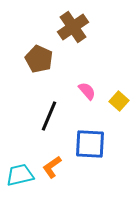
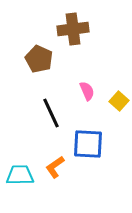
brown cross: moved 2 px down; rotated 28 degrees clockwise
pink semicircle: rotated 18 degrees clockwise
black line: moved 2 px right, 3 px up; rotated 48 degrees counterclockwise
blue square: moved 2 px left
orange L-shape: moved 3 px right
cyan trapezoid: rotated 12 degrees clockwise
